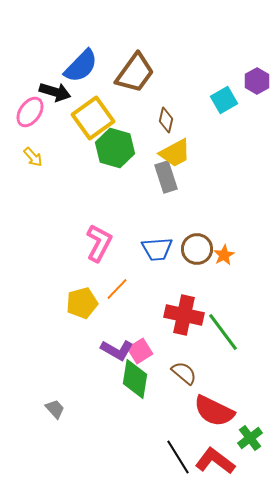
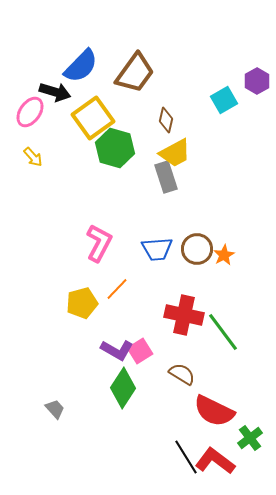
brown semicircle: moved 2 px left, 1 px down; rotated 8 degrees counterclockwise
green diamond: moved 12 px left, 9 px down; rotated 24 degrees clockwise
black line: moved 8 px right
